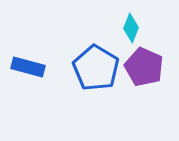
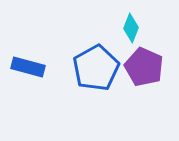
blue pentagon: rotated 12 degrees clockwise
